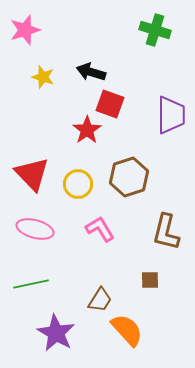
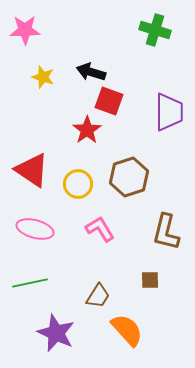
pink star: rotated 16 degrees clockwise
red square: moved 1 px left, 3 px up
purple trapezoid: moved 2 px left, 3 px up
red triangle: moved 4 px up; rotated 12 degrees counterclockwise
green line: moved 1 px left, 1 px up
brown trapezoid: moved 2 px left, 4 px up
purple star: rotated 6 degrees counterclockwise
